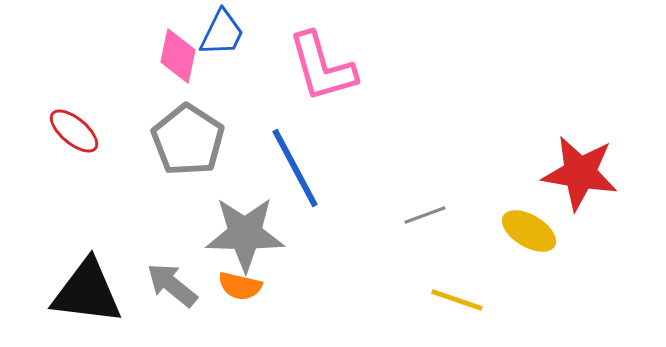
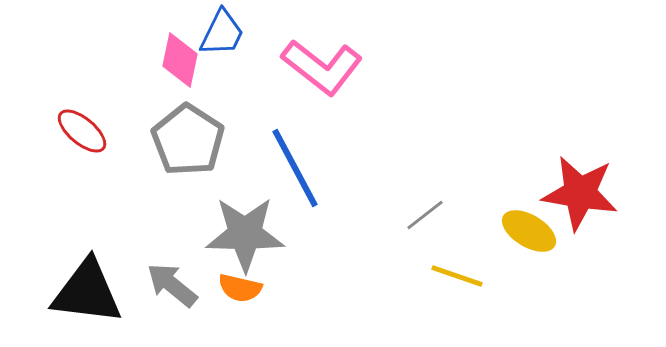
pink diamond: moved 2 px right, 4 px down
pink L-shape: rotated 36 degrees counterclockwise
red ellipse: moved 8 px right
red star: moved 20 px down
gray line: rotated 18 degrees counterclockwise
orange semicircle: moved 2 px down
yellow line: moved 24 px up
